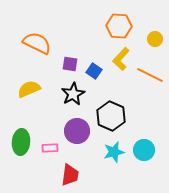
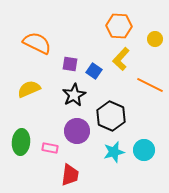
orange line: moved 10 px down
black star: moved 1 px right, 1 px down
pink rectangle: rotated 14 degrees clockwise
